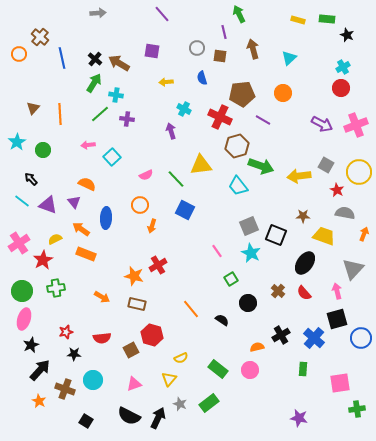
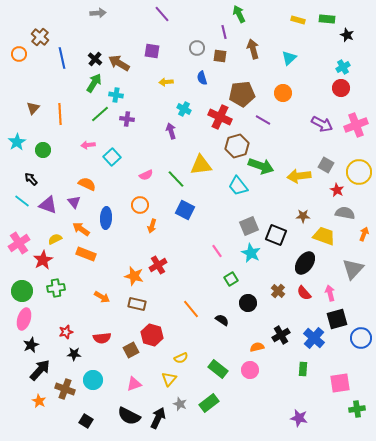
pink arrow at (337, 291): moved 7 px left, 2 px down
